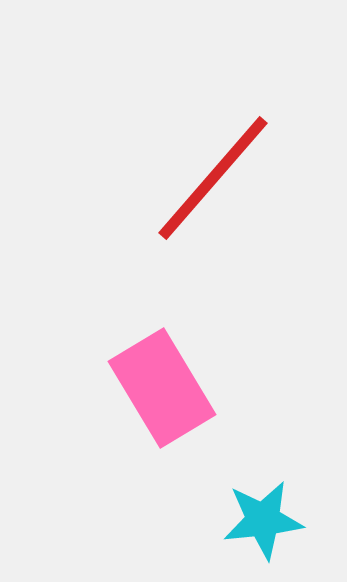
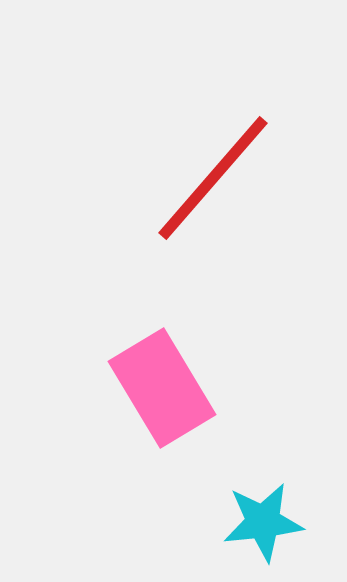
cyan star: moved 2 px down
